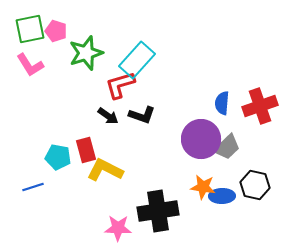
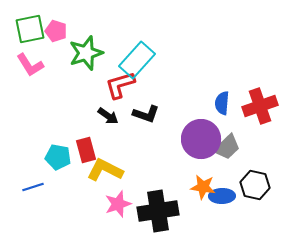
black L-shape: moved 4 px right, 1 px up
pink star: moved 24 px up; rotated 20 degrees counterclockwise
